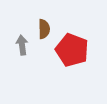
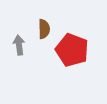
gray arrow: moved 3 px left
